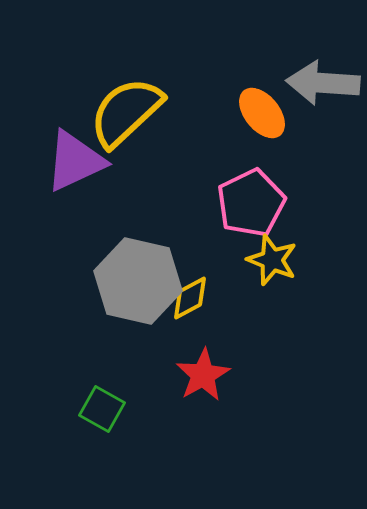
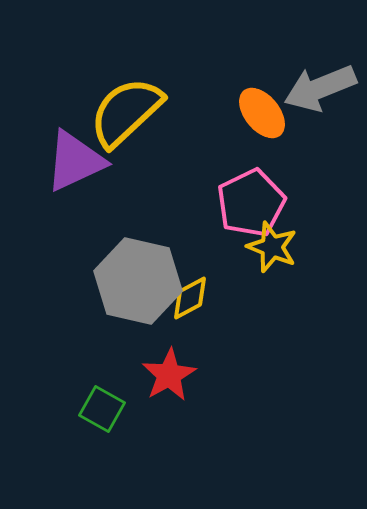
gray arrow: moved 3 px left, 5 px down; rotated 26 degrees counterclockwise
yellow star: moved 13 px up
red star: moved 34 px left
